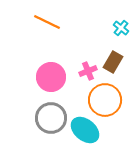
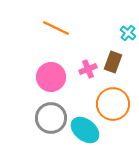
orange line: moved 9 px right, 6 px down
cyan cross: moved 7 px right, 5 px down
brown rectangle: rotated 10 degrees counterclockwise
pink cross: moved 2 px up
orange circle: moved 8 px right, 4 px down
